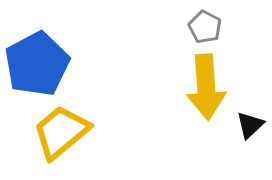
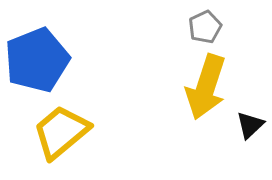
gray pentagon: rotated 20 degrees clockwise
blue pentagon: moved 4 px up; rotated 6 degrees clockwise
yellow arrow: rotated 22 degrees clockwise
